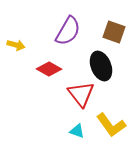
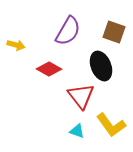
red triangle: moved 2 px down
